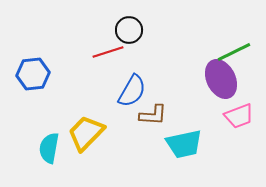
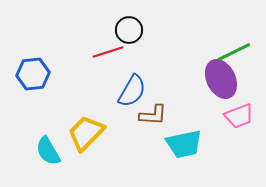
cyan semicircle: moved 1 px left, 3 px down; rotated 40 degrees counterclockwise
